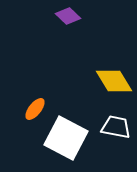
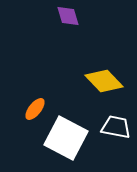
purple diamond: rotated 30 degrees clockwise
yellow diamond: moved 10 px left; rotated 12 degrees counterclockwise
